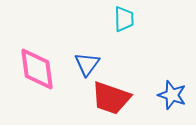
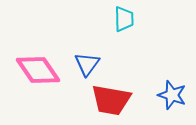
pink diamond: moved 1 px right, 1 px down; rotated 27 degrees counterclockwise
red trapezoid: moved 2 px down; rotated 9 degrees counterclockwise
